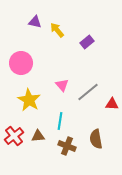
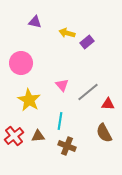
yellow arrow: moved 10 px right, 3 px down; rotated 35 degrees counterclockwise
red triangle: moved 4 px left
brown semicircle: moved 8 px right, 6 px up; rotated 18 degrees counterclockwise
